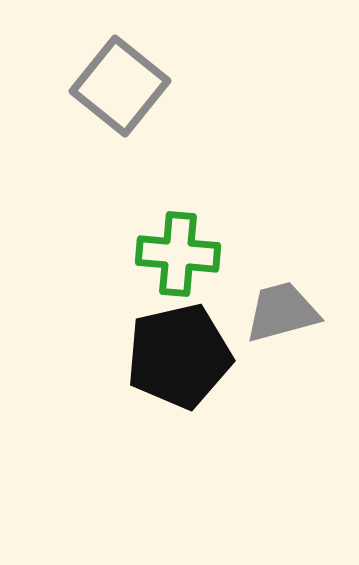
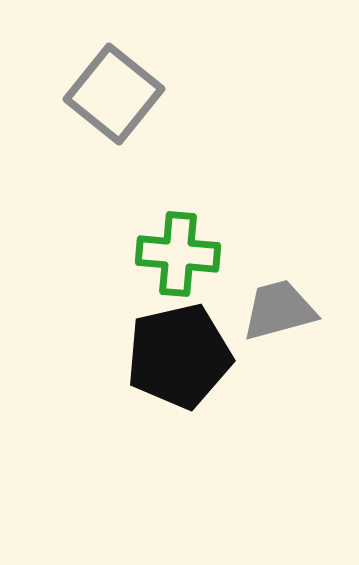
gray square: moved 6 px left, 8 px down
gray trapezoid: moved 3 px left, 2 px up
